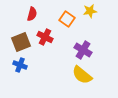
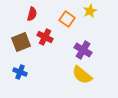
yellow star: rotated 16 degrees counterclockwise
blue cross: moved 7 px down
